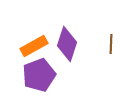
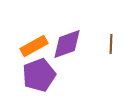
purple diamond: rotated 52 degrees clockwise
